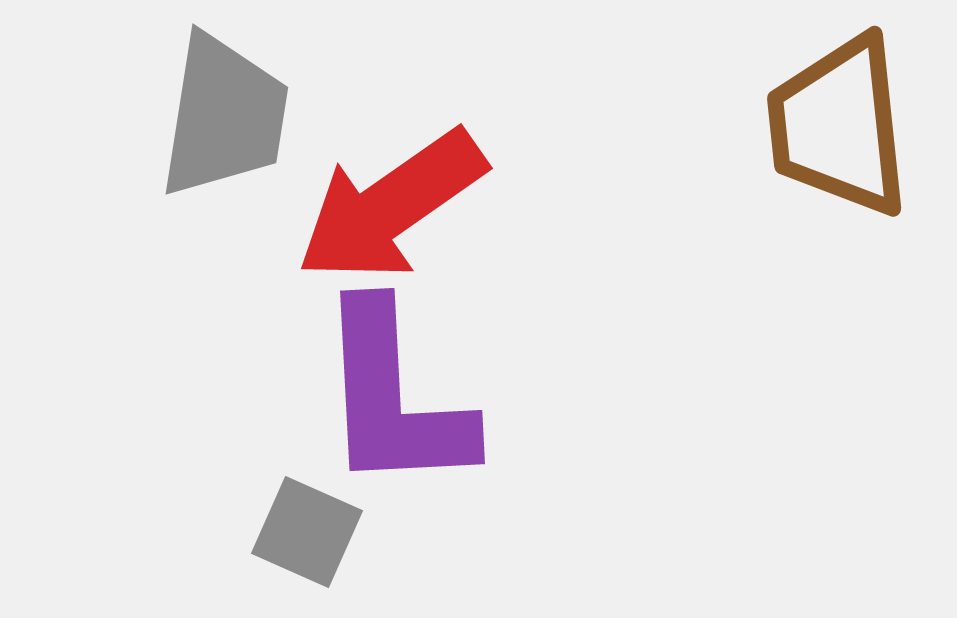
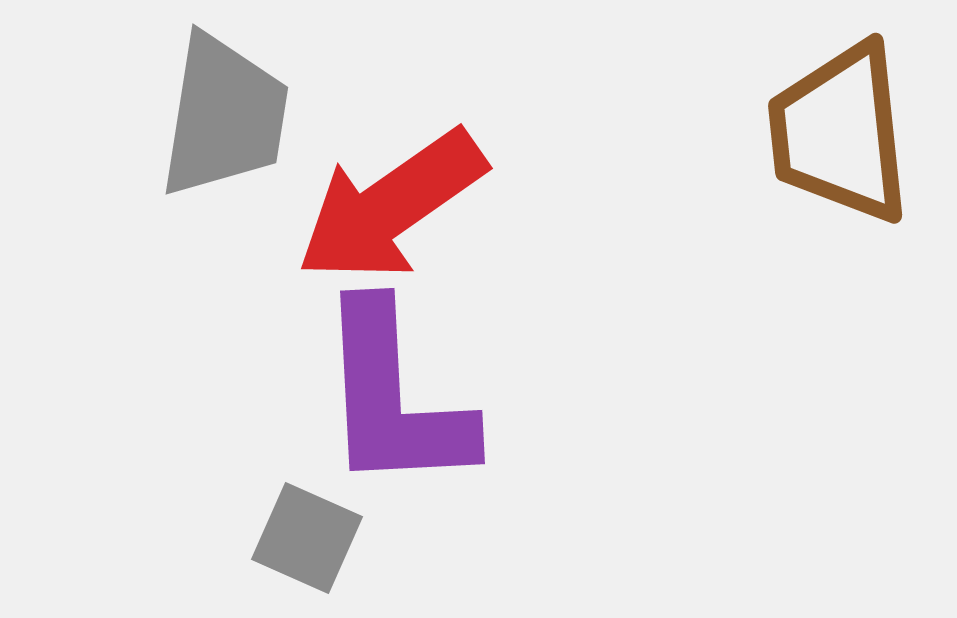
brown trapezoid: moved 1 px right, 7 px down
gray square: moved 6 px down
